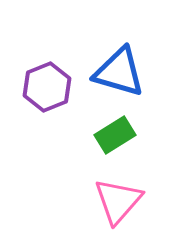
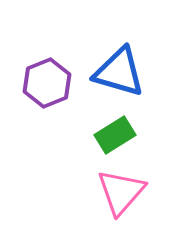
purple hexagon: moved 4 px up
pink triangle: moved 3 px right, 9 px up
